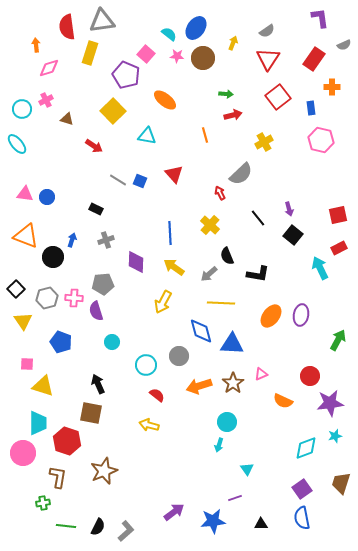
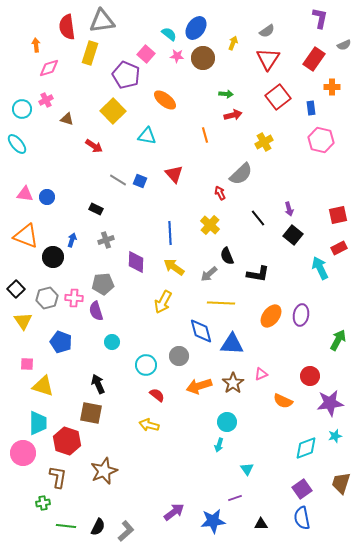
purple L-shape at (320, 18): rotated 20 degrees clockwise
